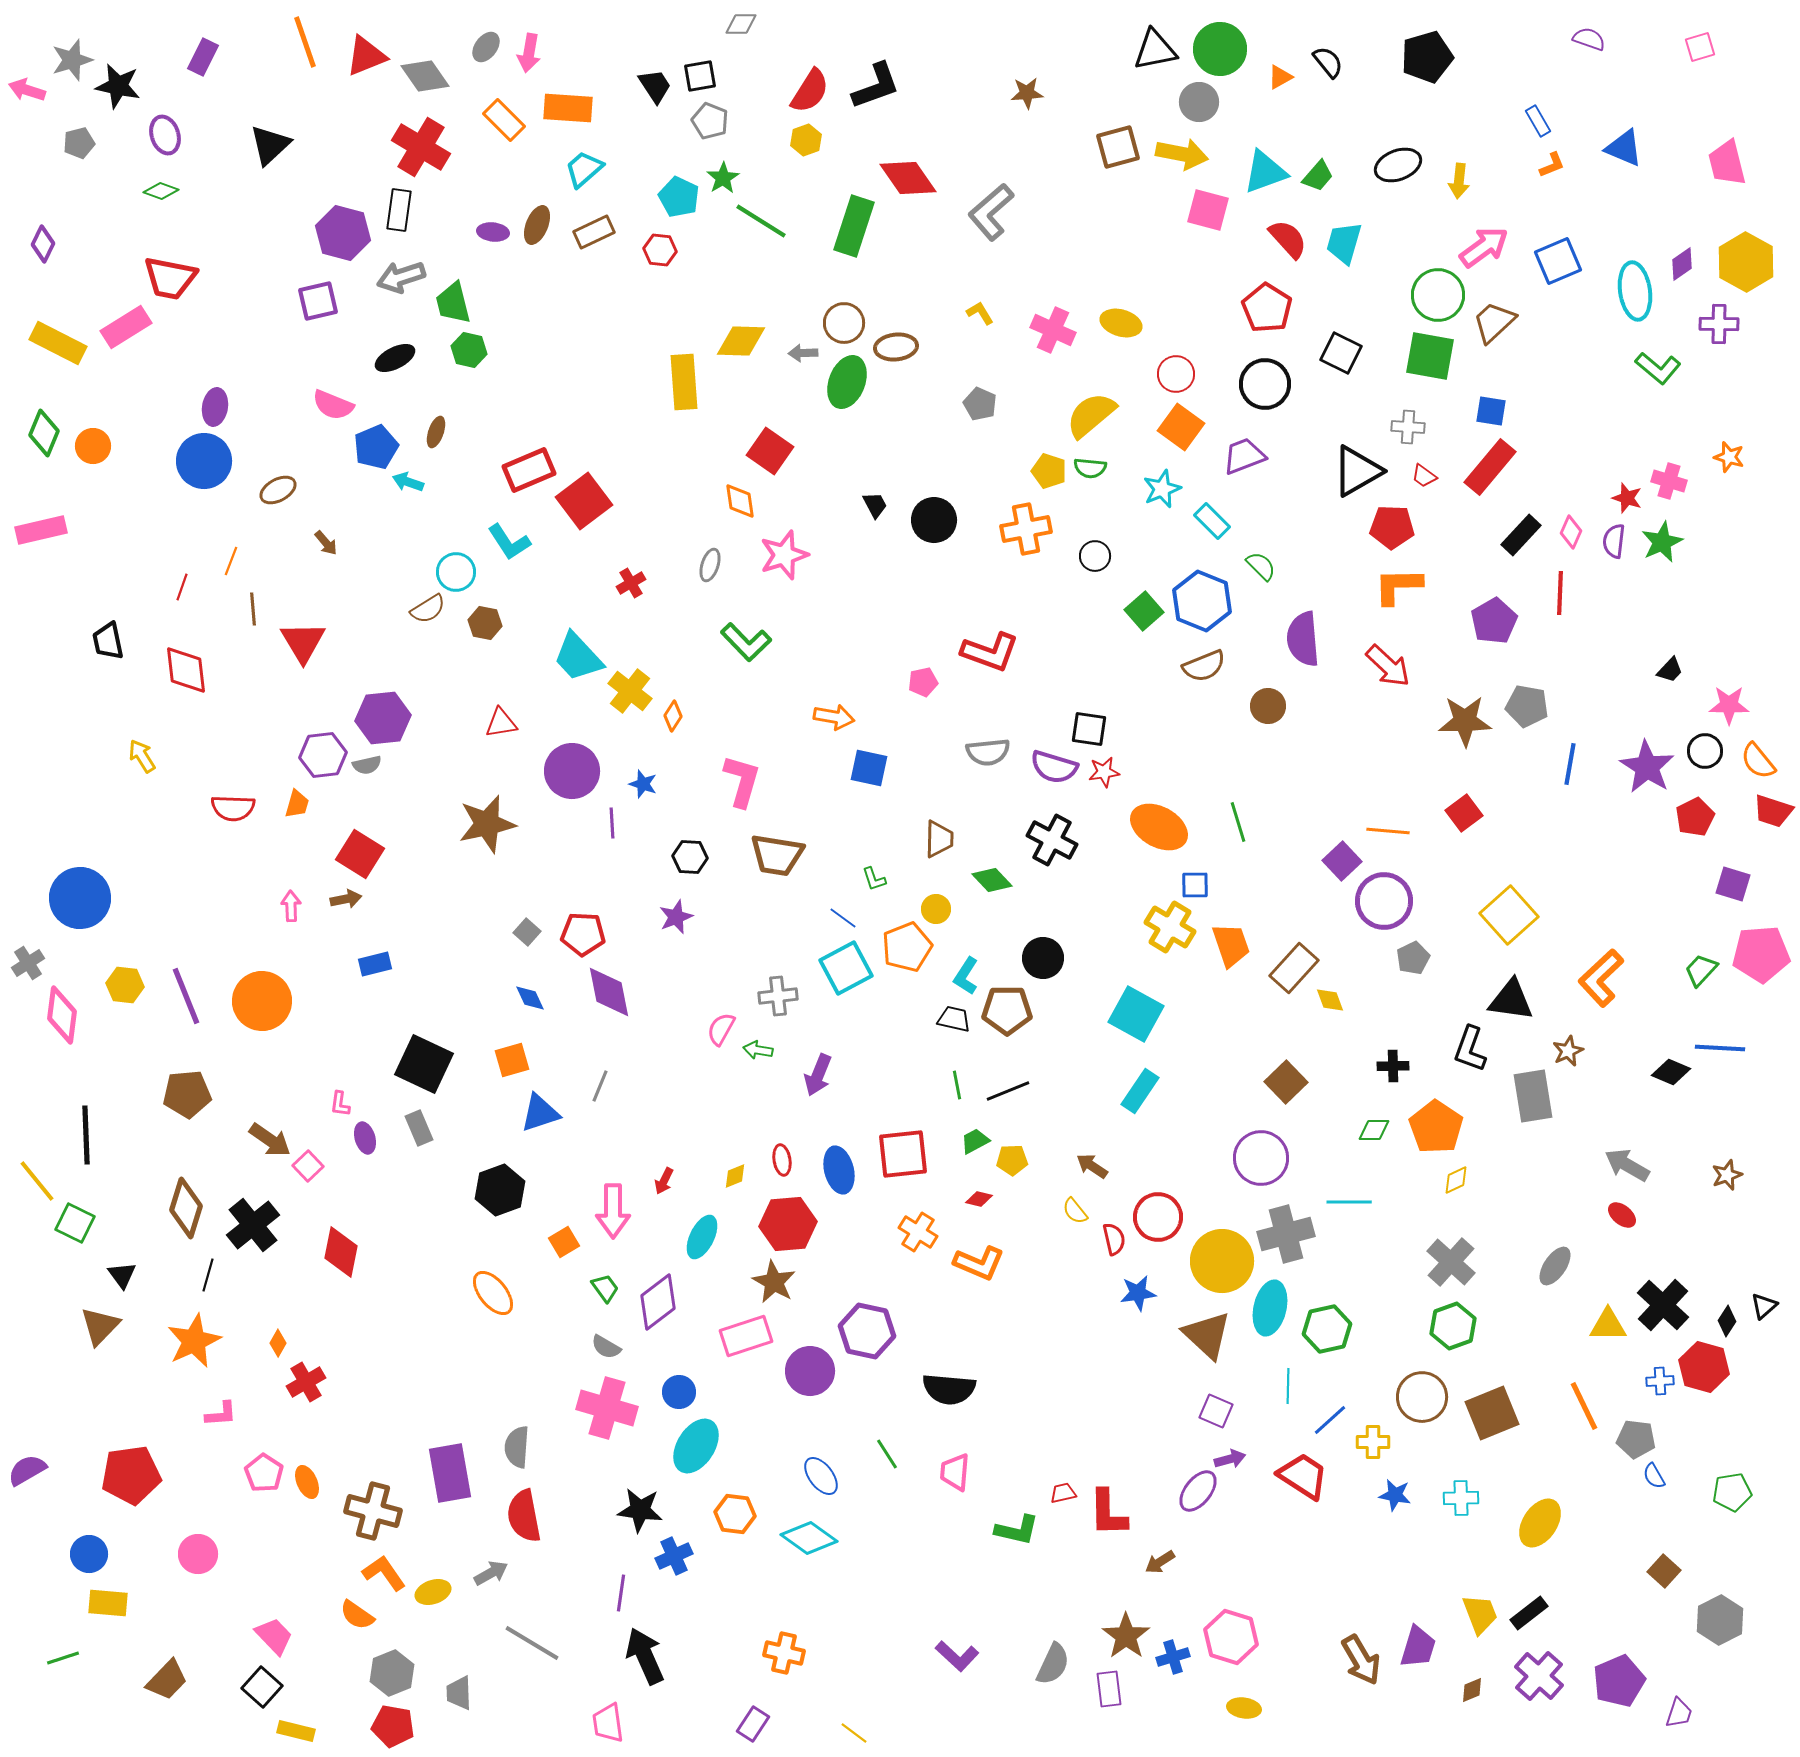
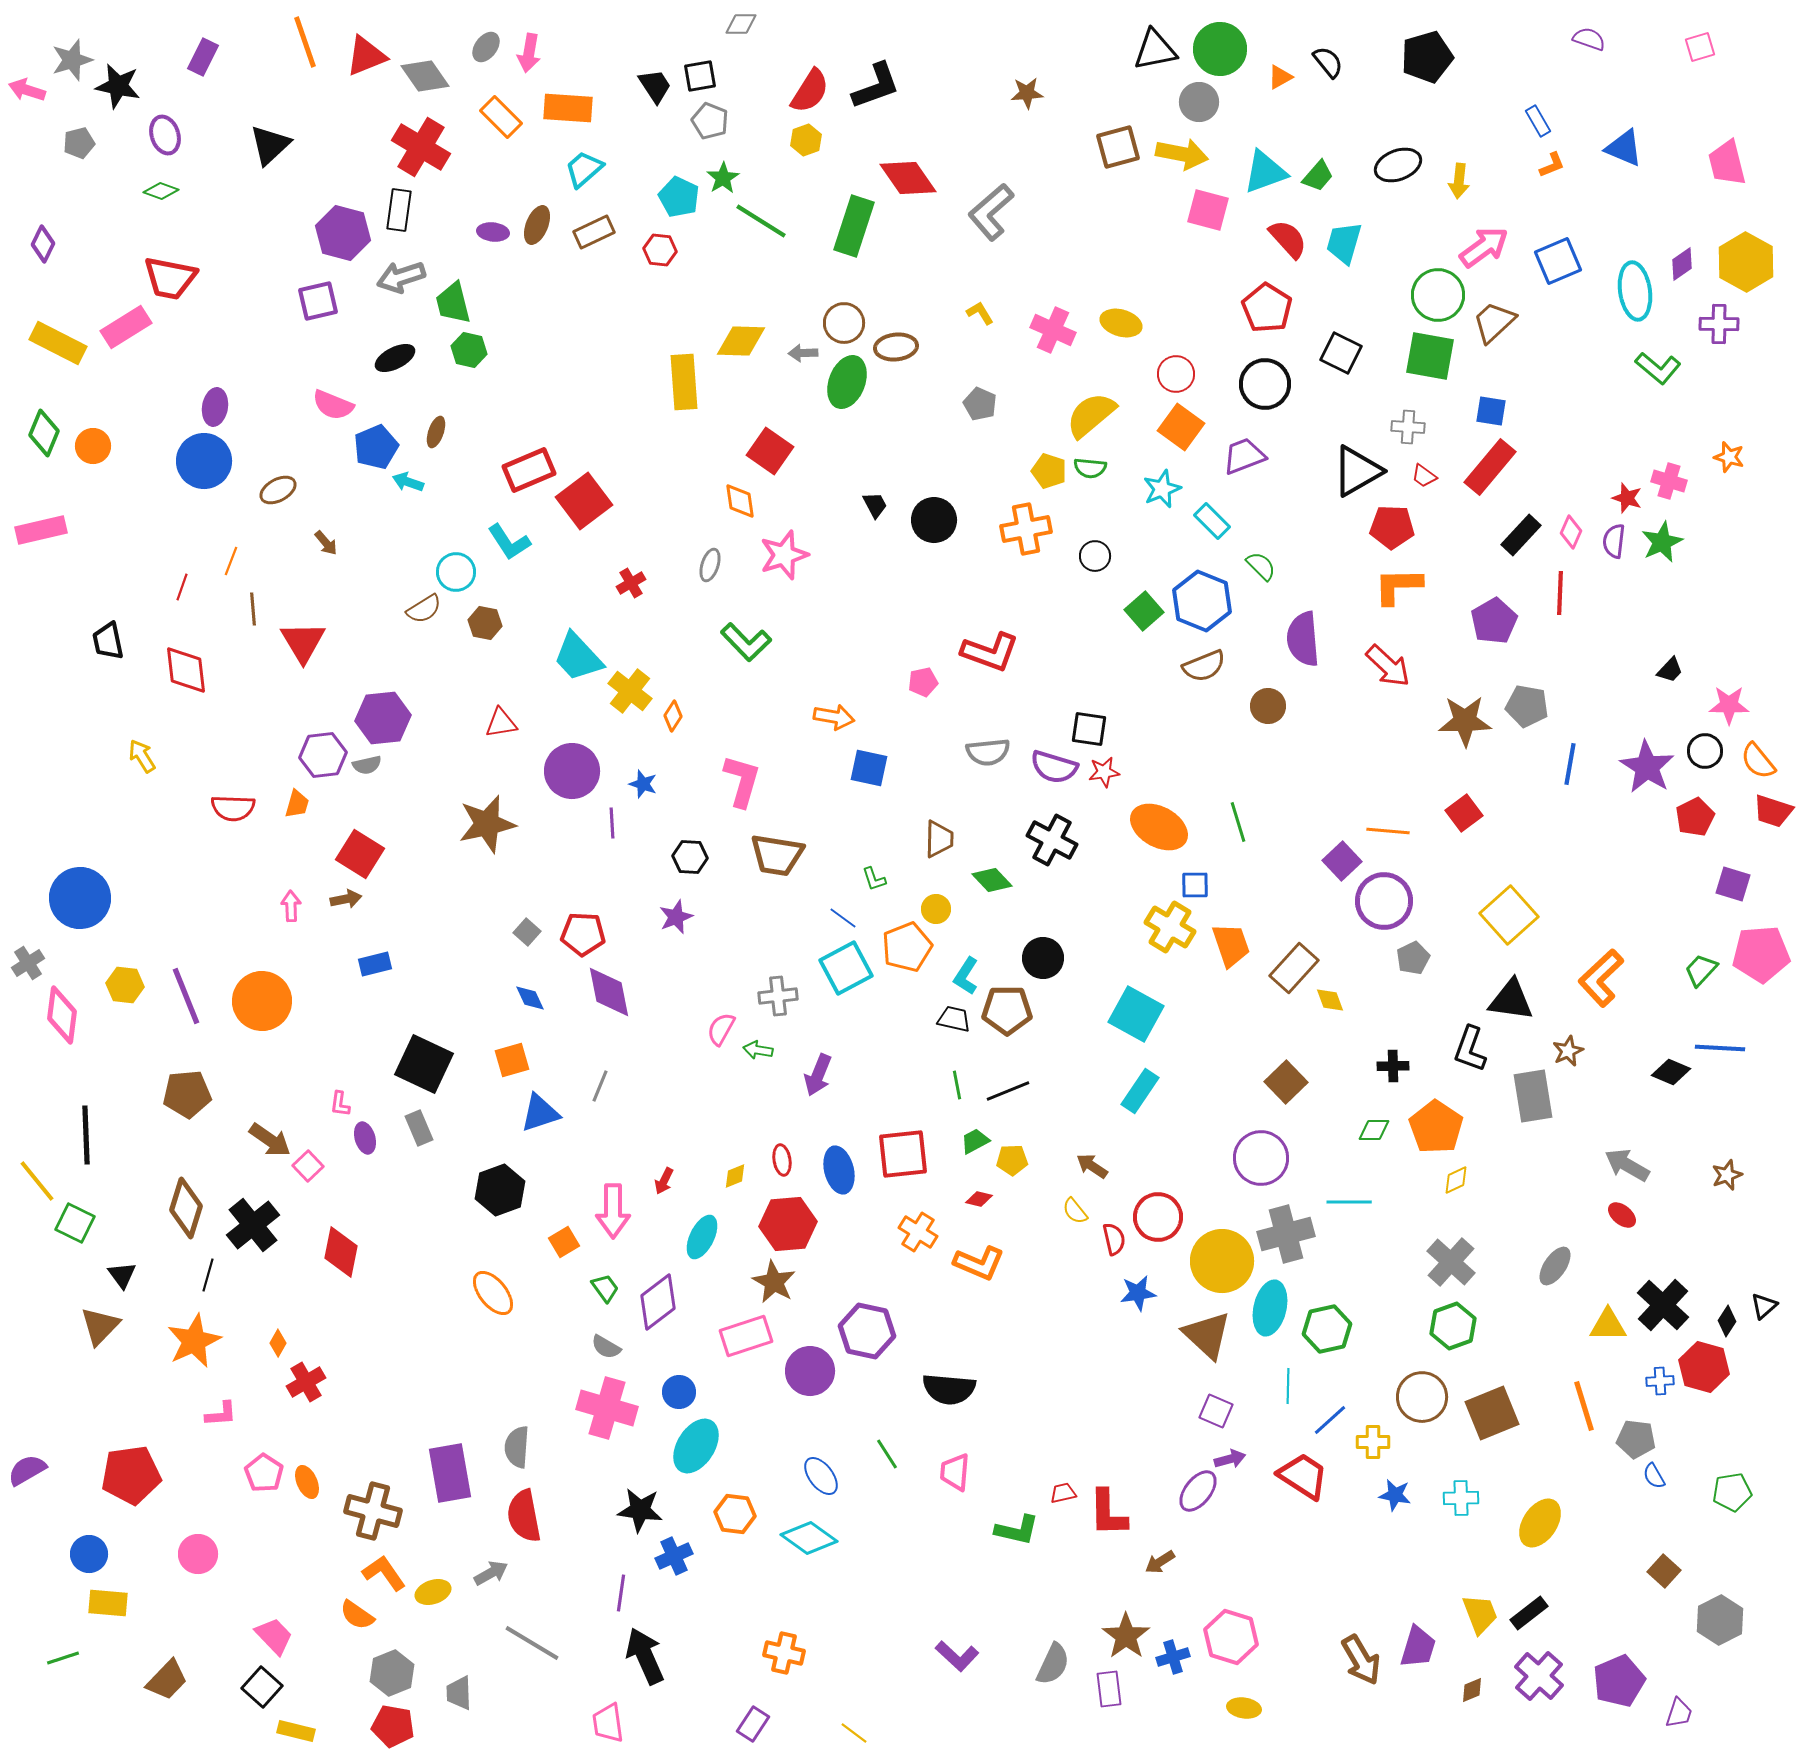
orange rectangle at (504, 120): moved 3 px left, 3 px up
brown semicircle at (428, 609): moved 4 px left
orange line at (1584, 1406): rotated 9 degrees clockwise
